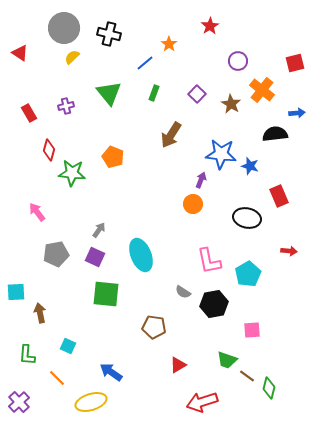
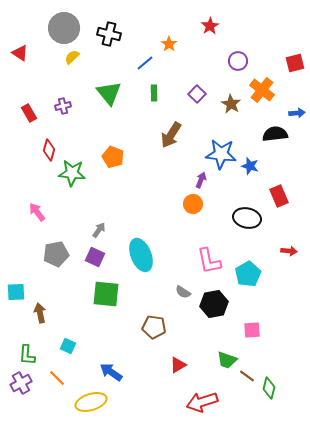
green rectangle at (154, 93): rotated 21 degrees counterclockwise
purple cross at (66, 106): moved 3 px left
purple cross at (19, 402): moved 2 px right, 19 px up; rotated 15 degrees clockwise
